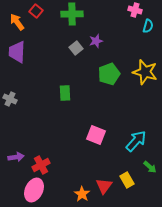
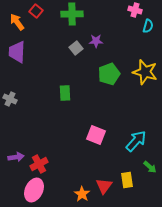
purple star: rotated 16 degrees clockwise
red cross: moved 2 px left, 1 px up
yellow rectangle: rotated 21 degrees clockwise
